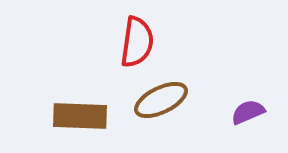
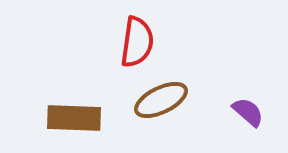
purple semicircle: rotated 64 degrees clockwise
brown rectangle: moved 6 px left, 2 px down
